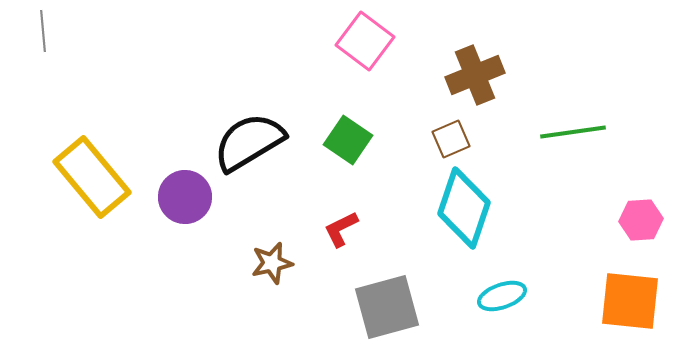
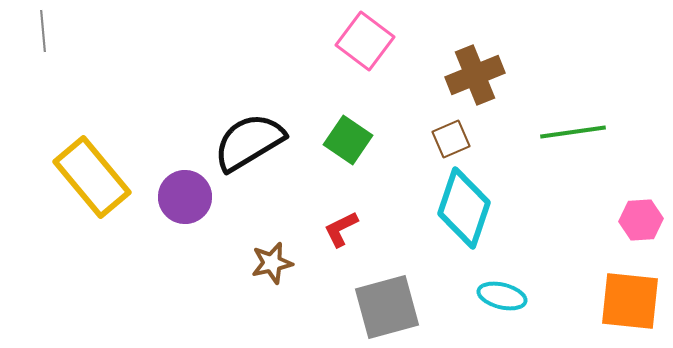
cyan ellipse: rotated 33 degrees clockwise
